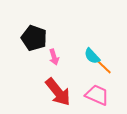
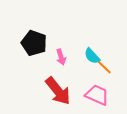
black pentagon: moved 5 px down
pink arrow: moved 7 px right
red arrow: moved 1 px up
